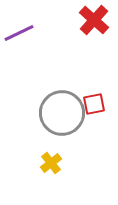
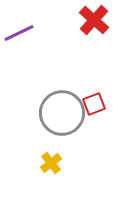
red square: rotated 10 degrees counterclockwise
